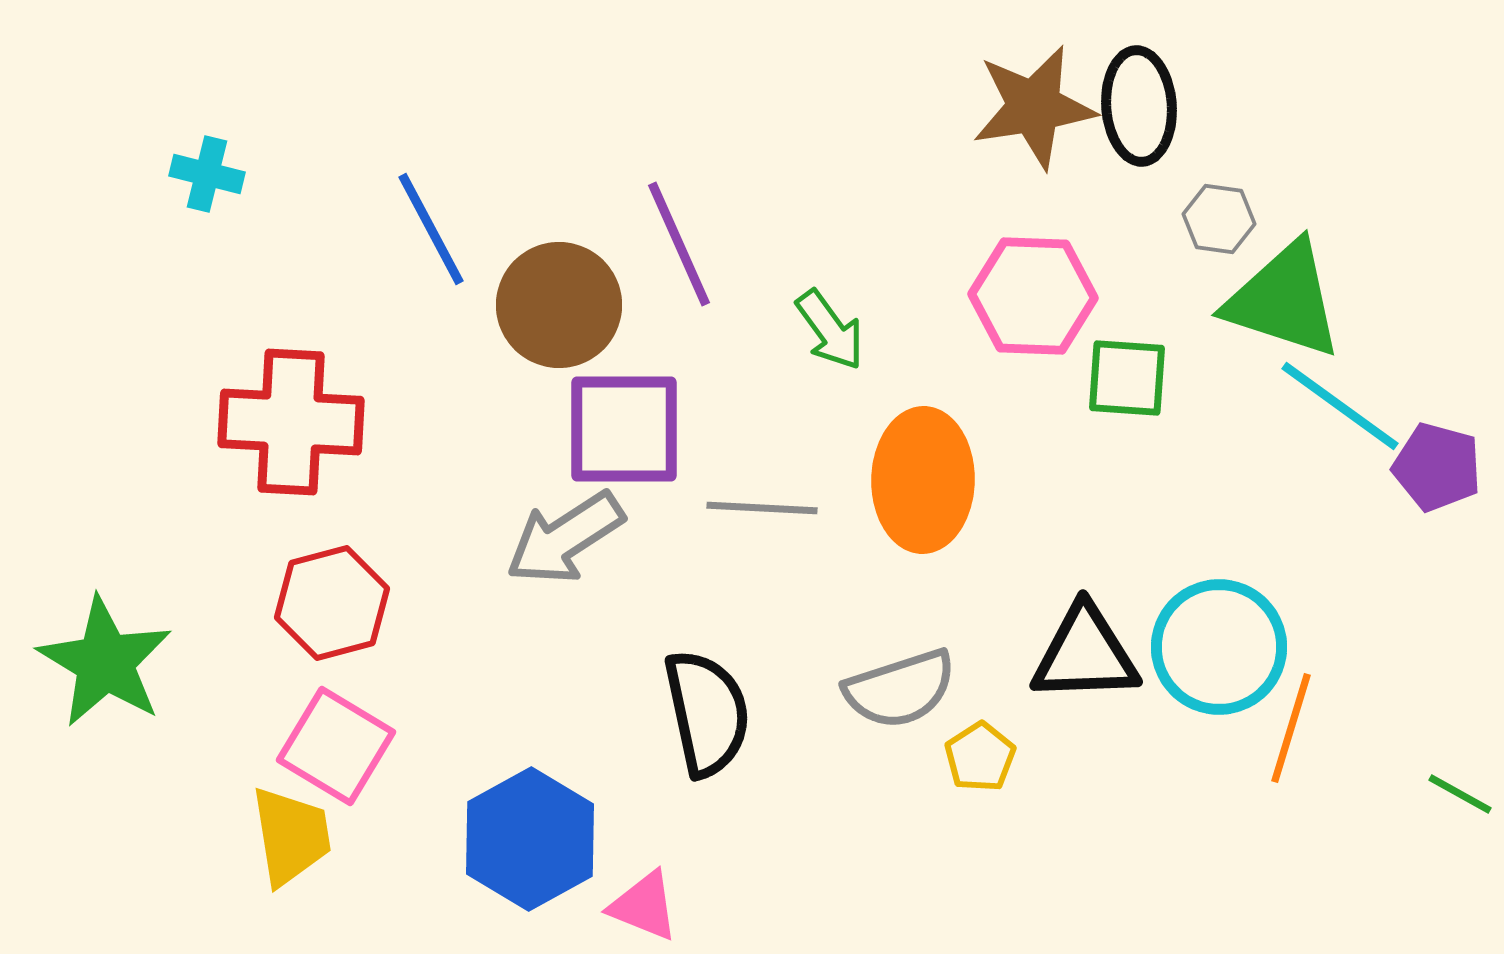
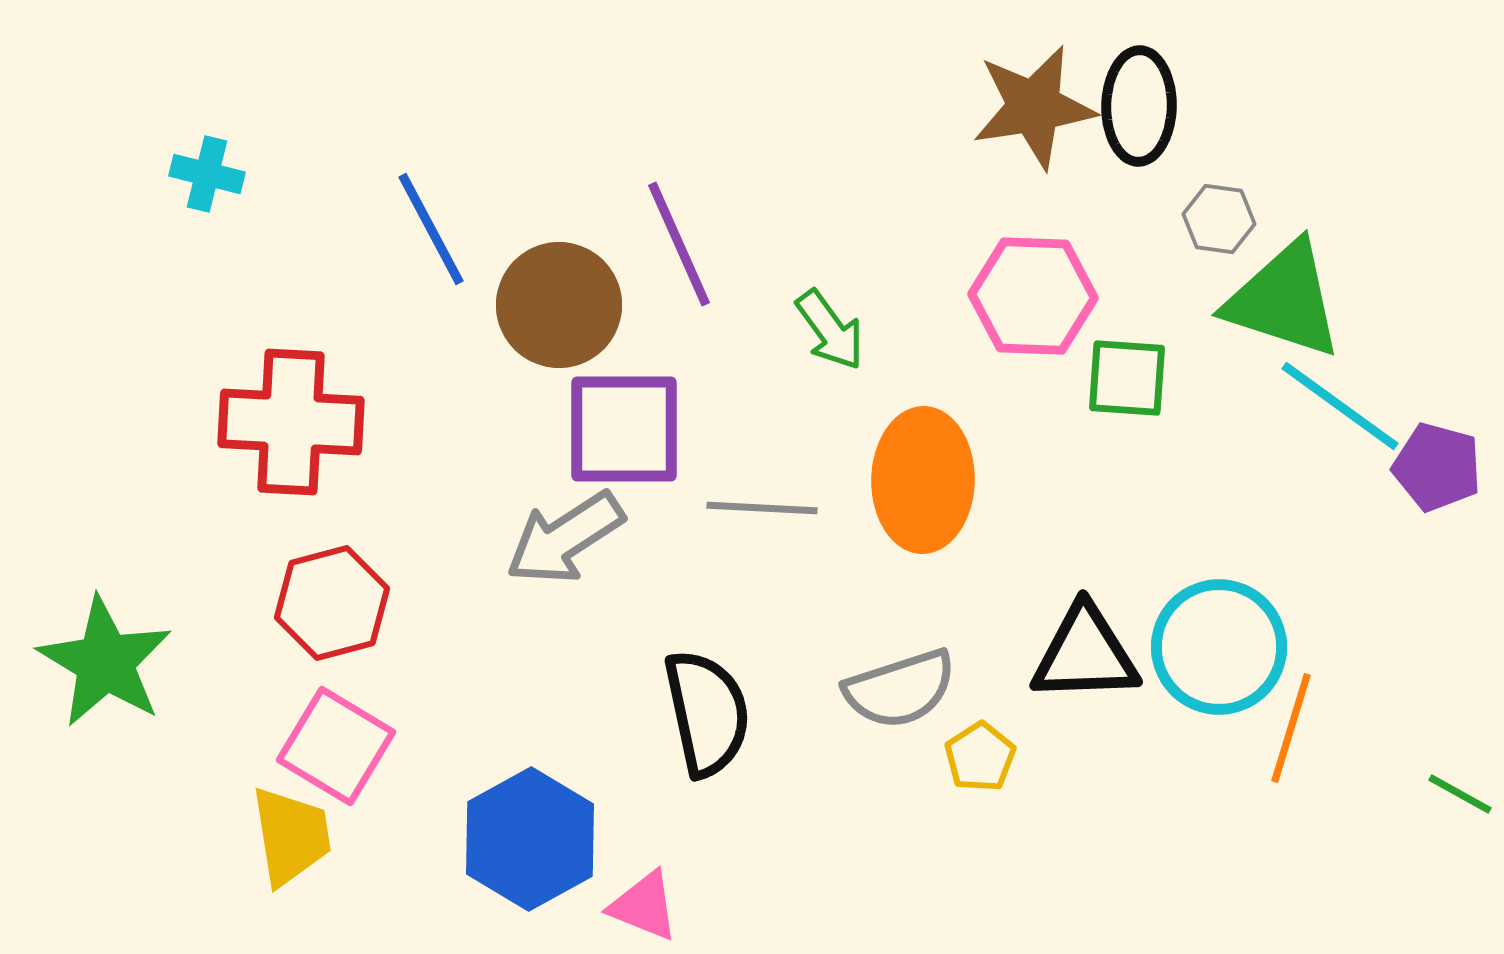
black ellipse: rotated 5 degrees clockwise
